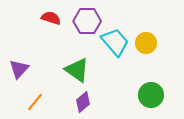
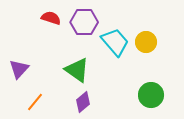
purple hexagon: moved 3 px left, 1 px down
yellow circle: moved 1 px up
